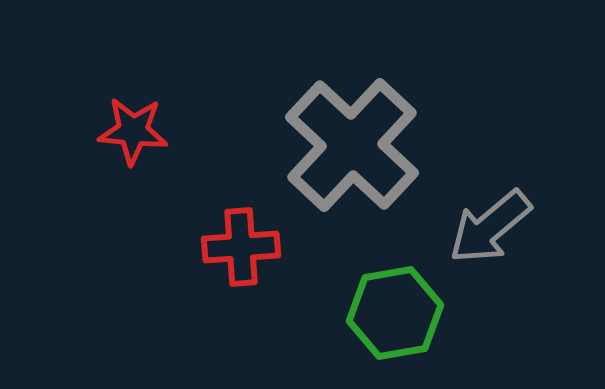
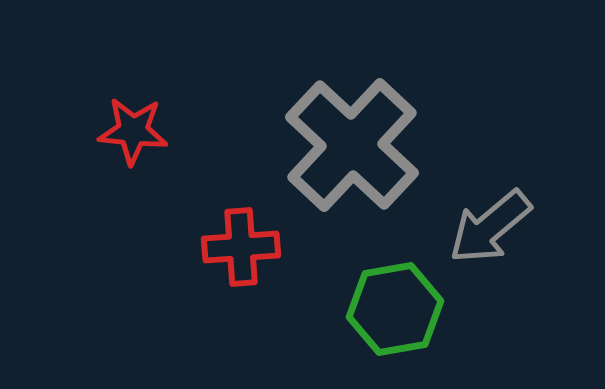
green hexagon: moved 4 px up
